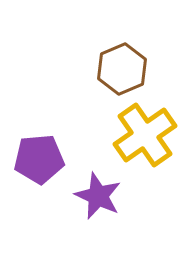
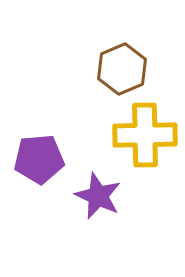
yellow cross: rotated 34 degrees clockwise
